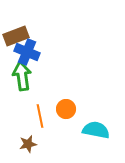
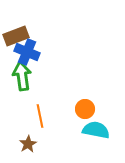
orange circle: moved 19 px right
brown star: rotated 18 degrees counterclockwise
